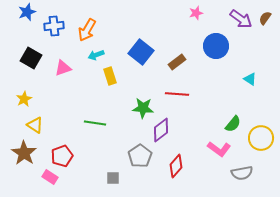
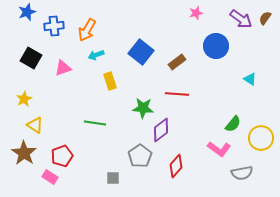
yellow rectangle: moved 5 px down
